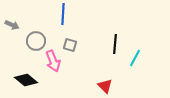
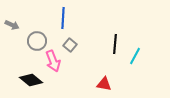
blue line: moved 4 px down
gray circle: moved 1 px right
gray square: rotated 24 degrees clockwise
cyan line: moved 2 px up
black diamond: moved 5 px right
red triangle: moved 1 px left, 2 px up; rotated 35 degrees counterclockwise
